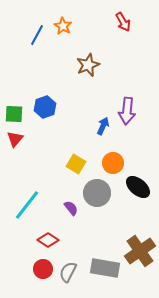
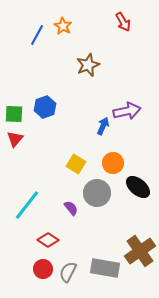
purple arrow: rotated 108 degrees counterclockwise
